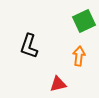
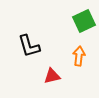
black L-shape: rotated 35 degrees counterclockwise
red triangle: moved 6 px left, 8 px up
